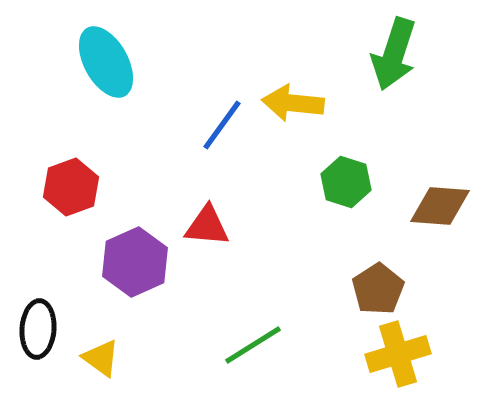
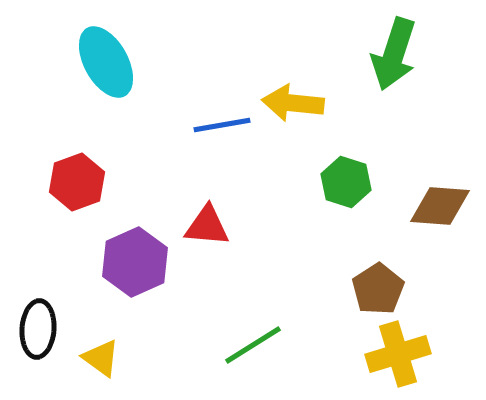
blue line: rotated 44 degrees clockwise
red hexagon: moved 6 px right, 5 px up
